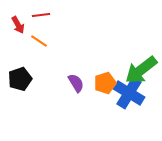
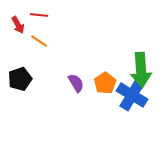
red line: moved 2 px left; rotated 12 degrees clockwise
green arrow: rotated 56 degrees counterclockwise
orange pentagon: rotated 15 degrees counterclockwise
blue cross: moved 3 px right, 2 px down
